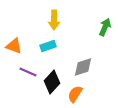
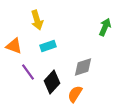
yellow arrow: moved 17 px left; rotated 18 degrees counterclockwise
purple line: rotated 30 degrees clockwise
